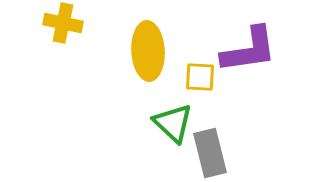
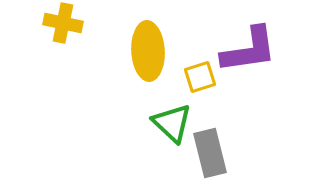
yellow square: rotated 20 degrees counterclockwise
green triangle: moved 1 px left
